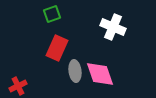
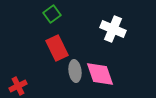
green square: rotated 18 degrees counterclockwise
white cross: moved 2 px down
red rectangle: rotated 50 degrees counterclockwise
